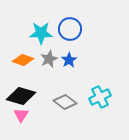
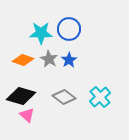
blue circle: moved 1 px left
gray star: rotated 18 degrees counterclockwise
cyan cross: rotated 15 degrees counterclockwise
gray diamond: moved 1 px left, 5 px up
pink triangle: moved 6 px right; rotated 21 degrees counterclockwise
